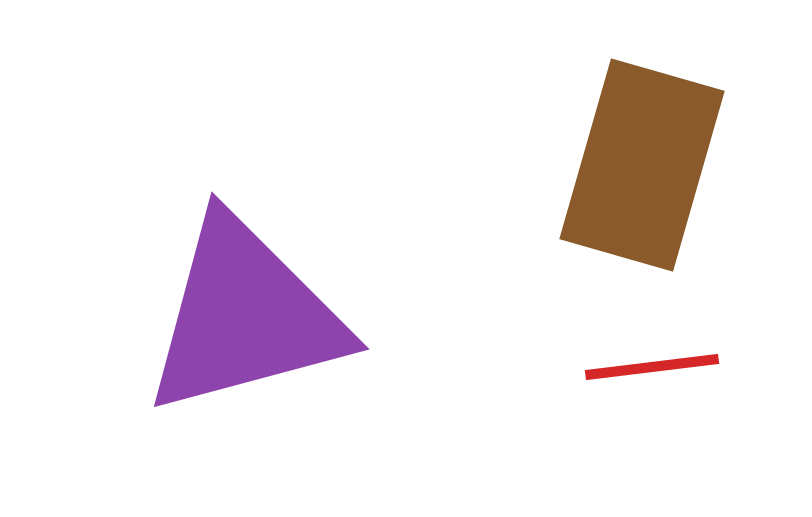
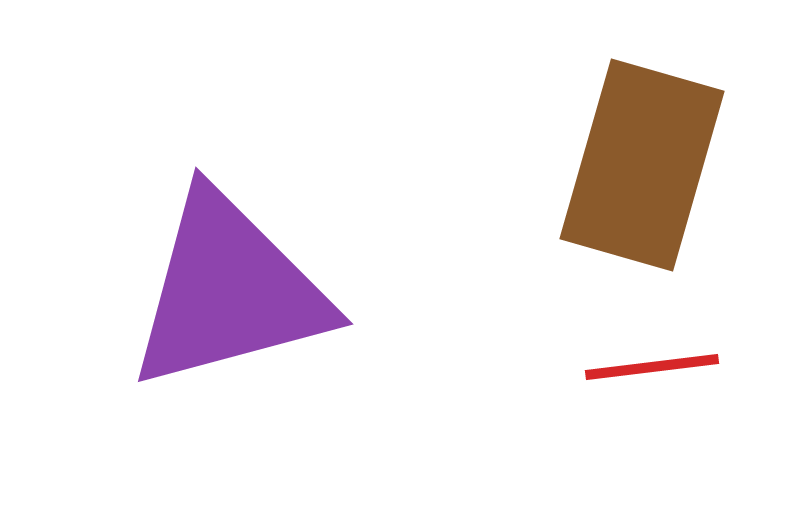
purple triangle: moved 16 px left, 25 px up
